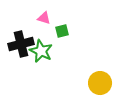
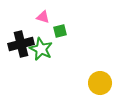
pink triangle: moved 1 px left, 1 px up
green square: moved 2 px left
green star: moved 2 px up
